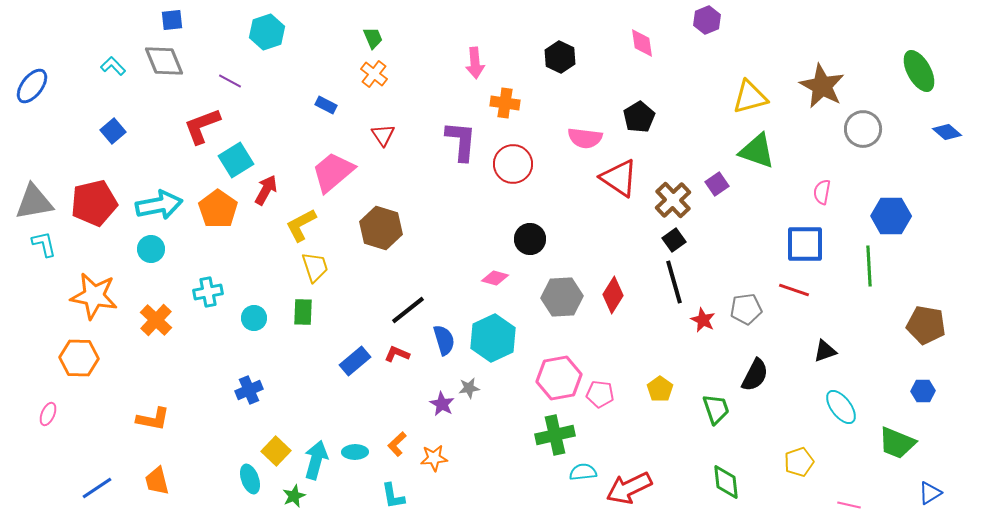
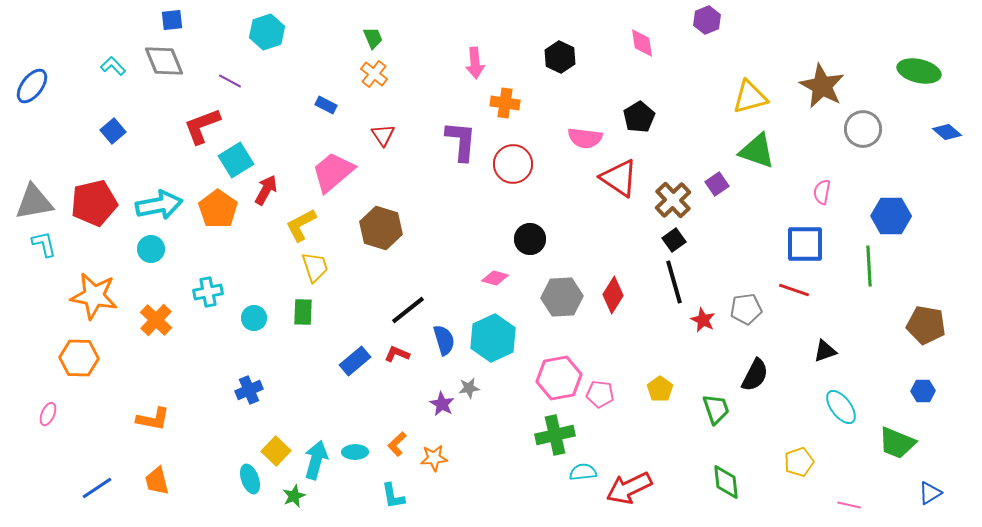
green ellipse at (919, 71): rotated 48 degrees counterclockwise
